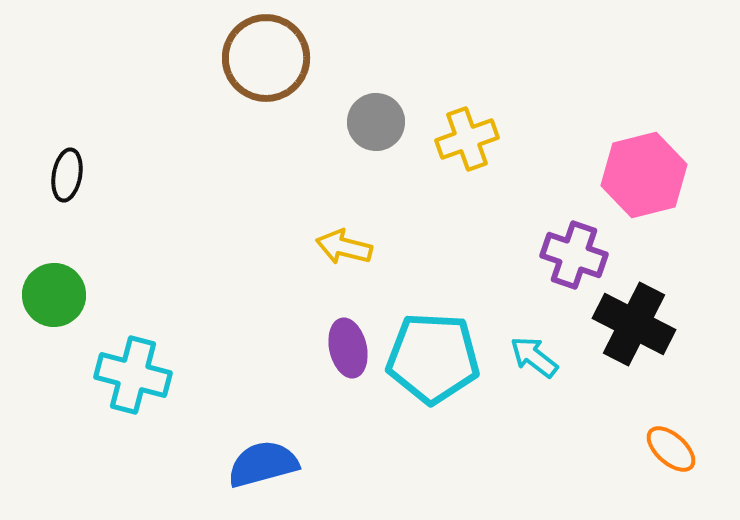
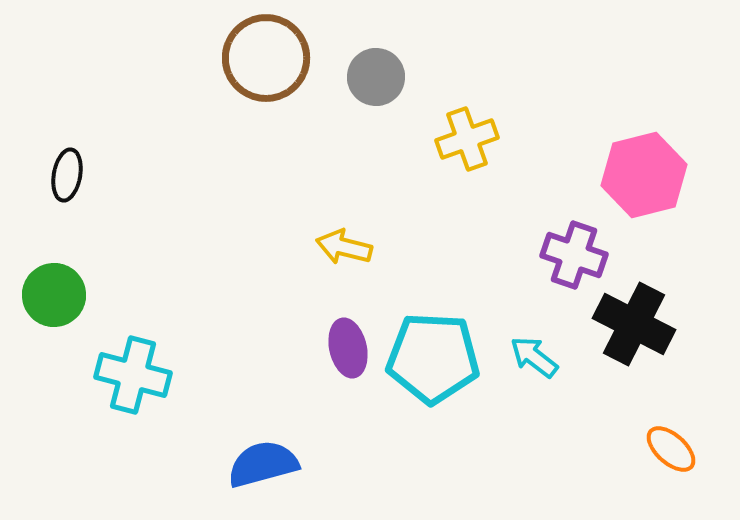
gray circle: moved 45 px up
